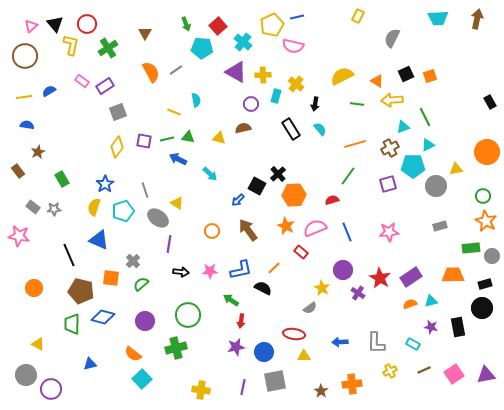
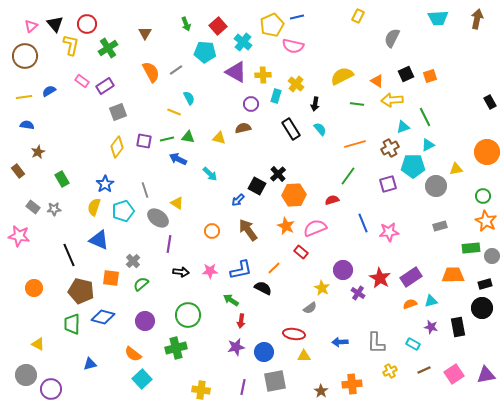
cyan pentagon at (202, 48): moved 3 px right, 4 px down
cyan semicircle at (196, 100): moved 7 px left, 2 px up; rotated 16 degrees counterclockwise
blue line at (347, 232): moved 16 px right, 9 px up
